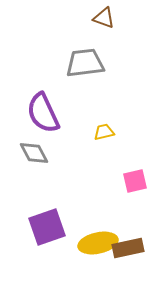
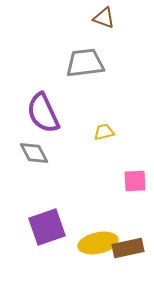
pink square: rotated 10 degrees clockwise
